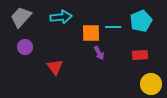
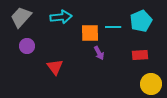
orange square: moved 1 px left
purple circle: moved 2 px right, 1 px up
